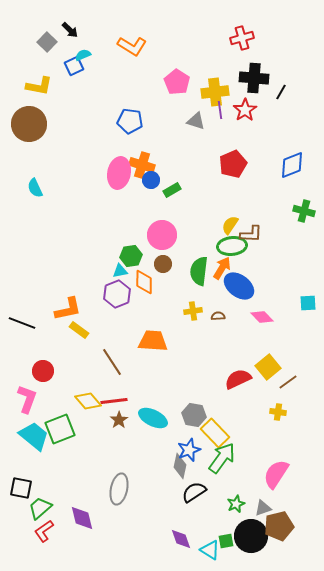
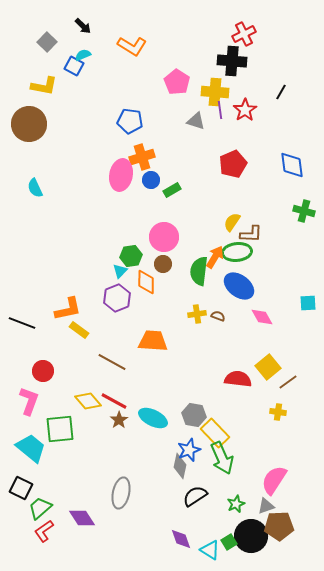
black arrow at (70, 30): moved 13 px right, 4 px up
red cross at (242, 38): moved 2 px right, 4 px up; rotated 10 degrees counterclockwise
blue square at (74, 66): rotated 36 degrees counterclockwise
black cross at (254, 78): moved 22 px left, 17 px up
yellow L-shape at (39, 86): moved 5 px right
yellow cross at (215, 92): rotated 12 degrees clockwise
orange cross at (142, 165): moved 8 px up; rotated 35 degrees counterclockwise
blue diamond at (292, 165): rotated 76 degrees counterclockwise
pink ellipse at (119, 173): moved 2 px right, 2 px down
yellow semicircle at (230, 225): moved 2 px right, 3 px up
pink circle at (162, 235): moved 2 px right, 2 px down
green ellipse at (232, 246): moved 5 px right, 6 px down
orange arrow at (222, 268): moved 7 px left, 11 px up
cyan triangle at (120, 271): rotated 35 degrees counterclockwise
orange diamond at (144, 282): moved 2 px right
purple hexagon at (117, 294): moved 4 px down
yellow cross at (193, 311): moved 4 px right, 3 px down
brown semicircle at (218, 316): rotated 24 degrees clockwise
pink diamond at (262, 317): rotated 15 degrees clockwise
brown line at (112, 362): rotated 28 degrees counterclockwise
red semicircle at (238, 379): rotated 32 degrees clockwise
pink L-shape at (27, 399): moved 2 px right, 2 px down
red line at (114, 401): rotated 36 degrees clockwise
green square at (60, 429): rotated 16 degrees clockwise
cyan trapezoid at (34, 436): moved 3 px left, 12 px down
green arrow at (222, 458): rotated 120 degrees clockwise
pink semicircle at (276, 474): moved 2 px left, 6 px down
black square at (21, 488): rotated 15 degrees clockwise
gray ellipse at (119, 489): moved 2 px right, 4 px down
black semicircle at (194, 492): moved 1 px right, 4 px down
gray triangle at (263, 508): moved 3 px right, 2 px up
purple diamond at (82, 518): rotated 20 degrees counterclockwise
brown pentagon at (279, 526): rotated 12 degrees clockwise
green square at (226, 541): moved 3 px right, 1 px down; rotated 21 degrees counterclockwise
